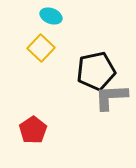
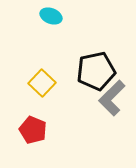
yellow square: moved 1 px right, 35 px down
gray L-shape: moved 1 px right, 1 px down; rotated 42 degrees counterclockwise
red pentagon: rotated 16 degrees counterclockwise
